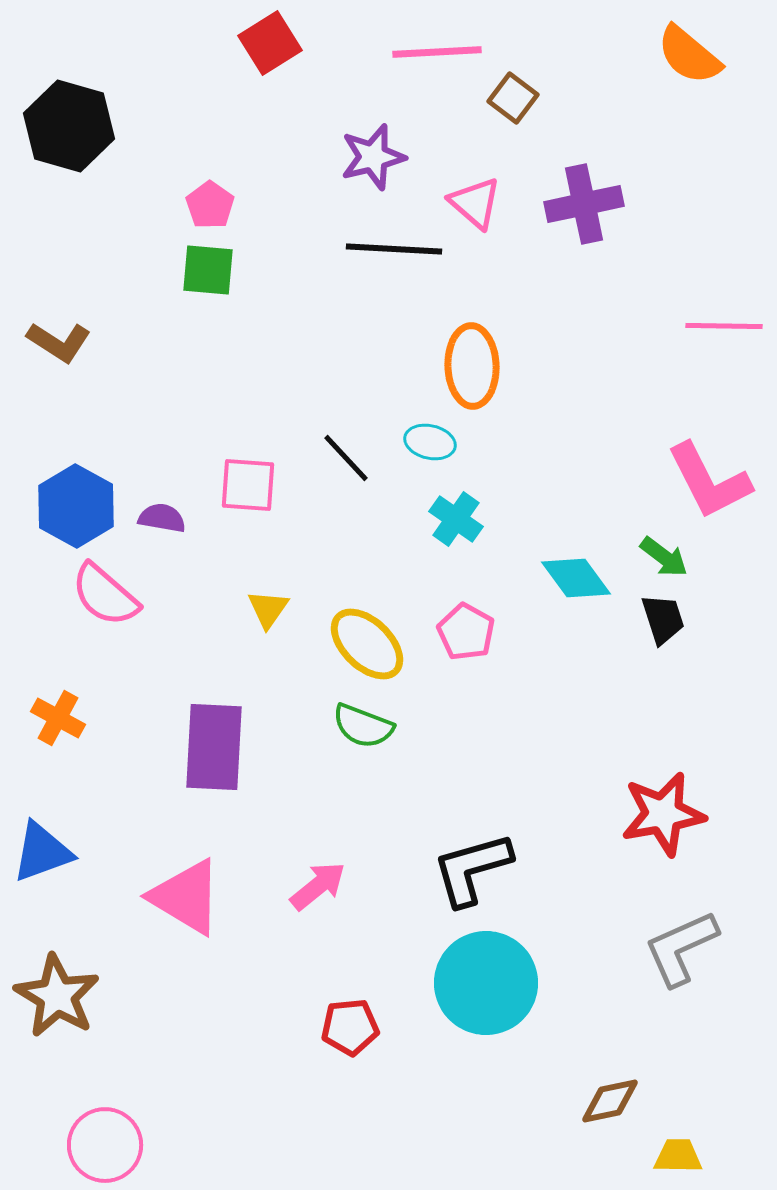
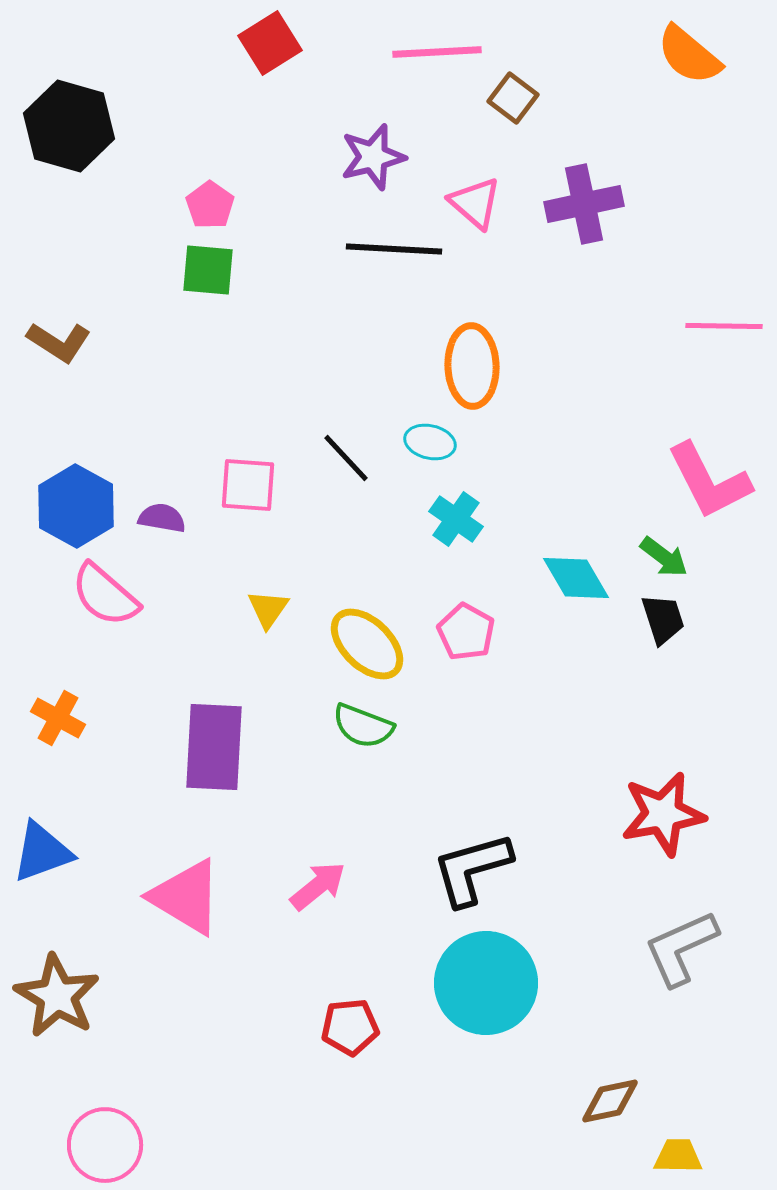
cyan diamond at (576, 578): rotated 6 degrees clockwise
